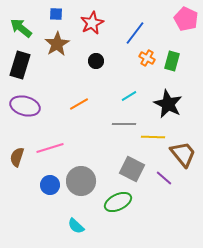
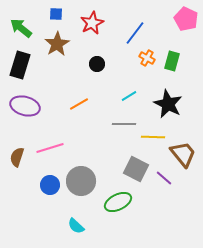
black circle: moved 1 px right, 3 px down
gray square: moved 4 px right
